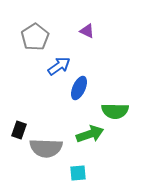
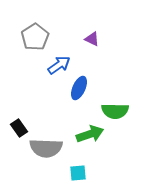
purple triangle: moved 5 px right, 8 px down
blue arrow: moved 1 px up
black rectangle: moved 2 px up; rotated 54 degrees counterclockwise
